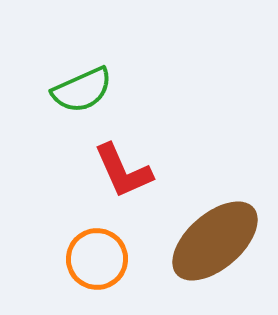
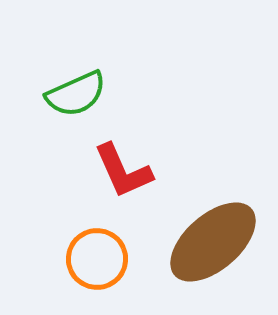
green semicircle: moved 6 px left, 4 px down
brown ellipse: moved 2 px left, 1 px down
